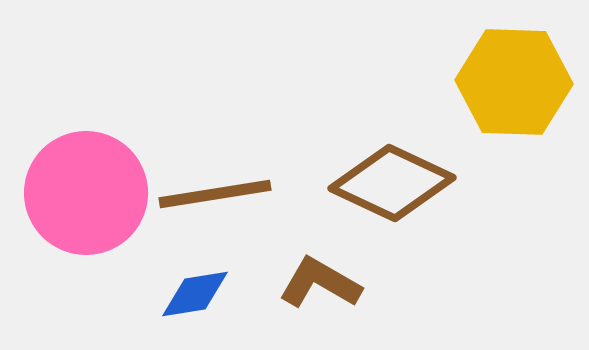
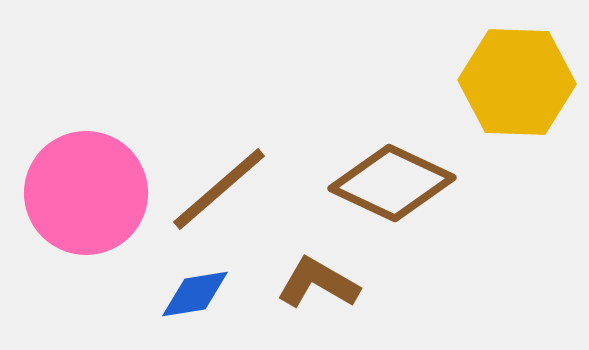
yellow hexagon: moved 3 px right
brown line: moved 4 px right, 5 px up; rotated 32 degrees counterclockwise
brown L-shape: moved 2 px left
